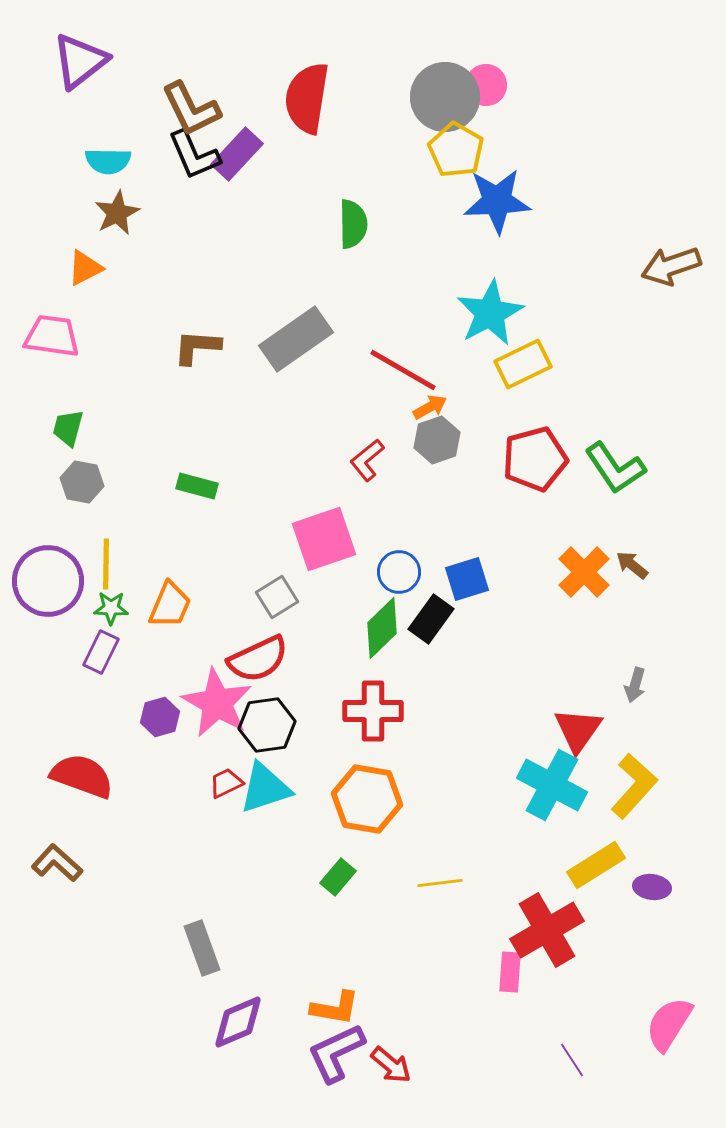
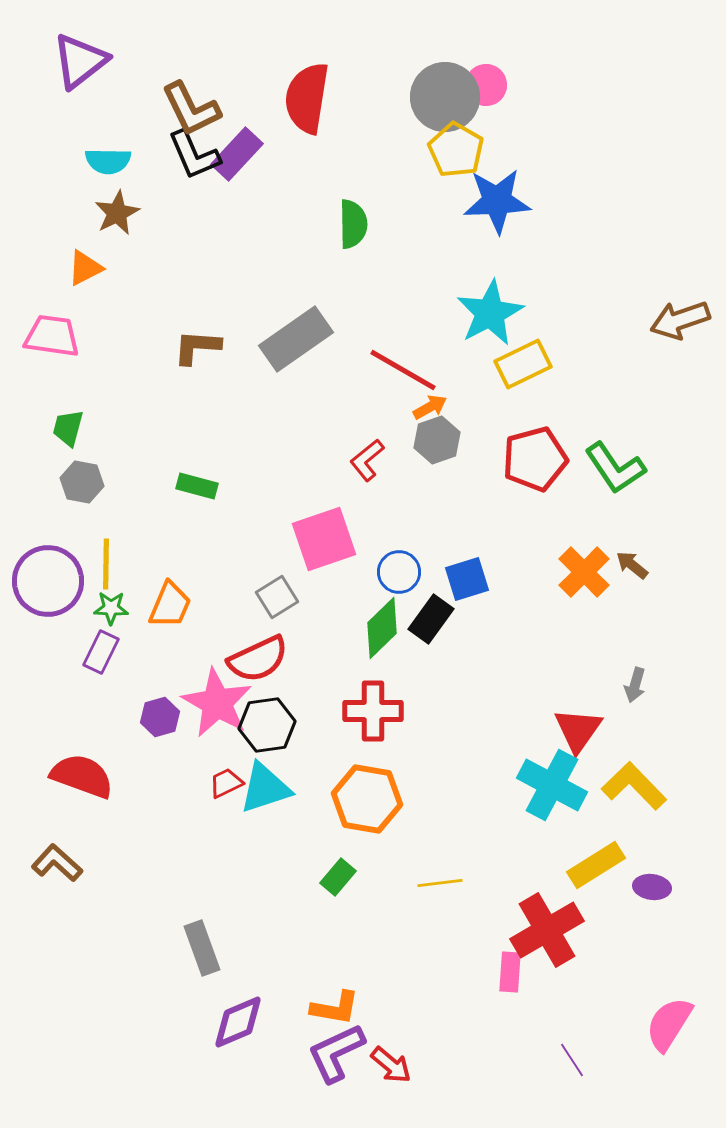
brown arrow at (671, 266): moved 9 px right, 54 px down
yellow L-shape at (634, 786): rotated 86 degrees counterclockwise
